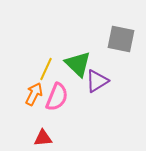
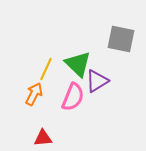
pink semicircle: moved 16 px right
